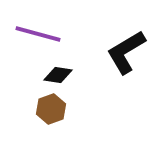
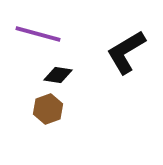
brown hexagon: moved 3 px left
